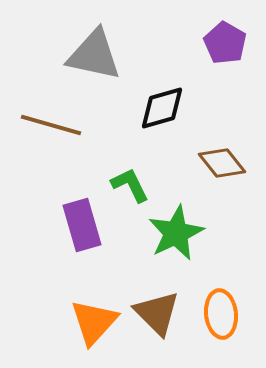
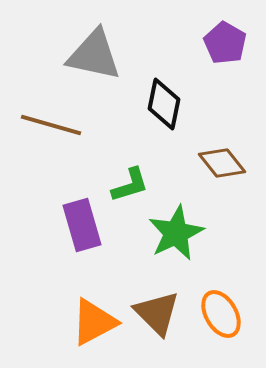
black diamond: moved 2 px right, 4 px up; rotated 63 degrees counterclockwise
green L-shape: rotated 99 degrees clockwise
orange ellipse: rotated 24 degrees counterclockwise
orange triangle: rotated 20 degrees clockwise
